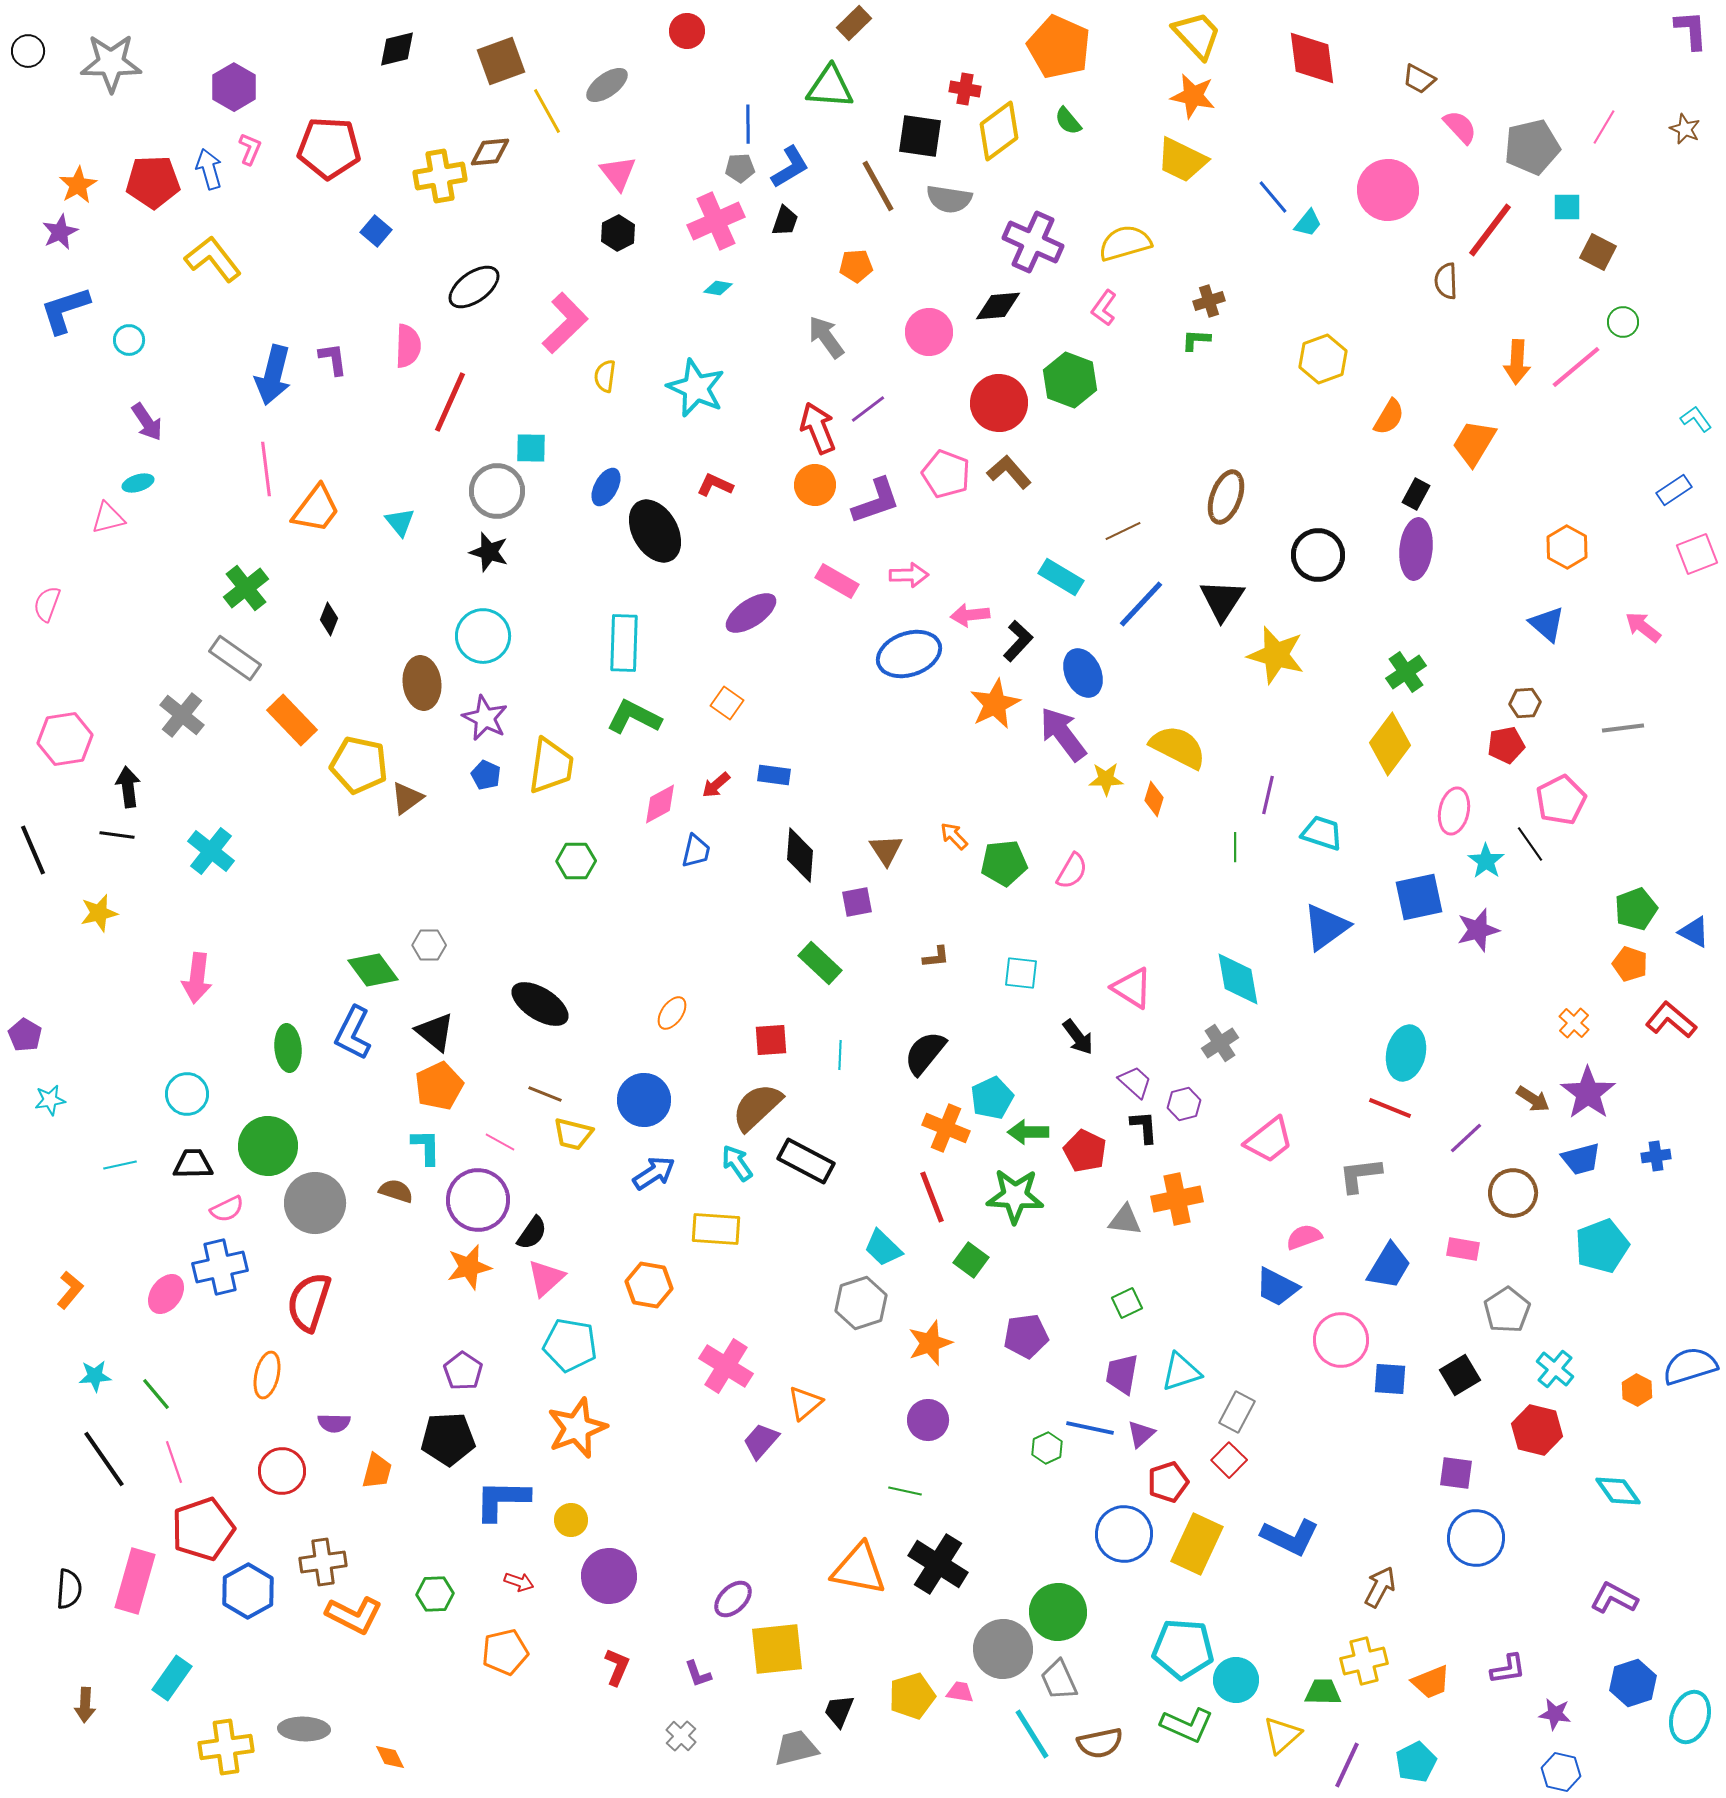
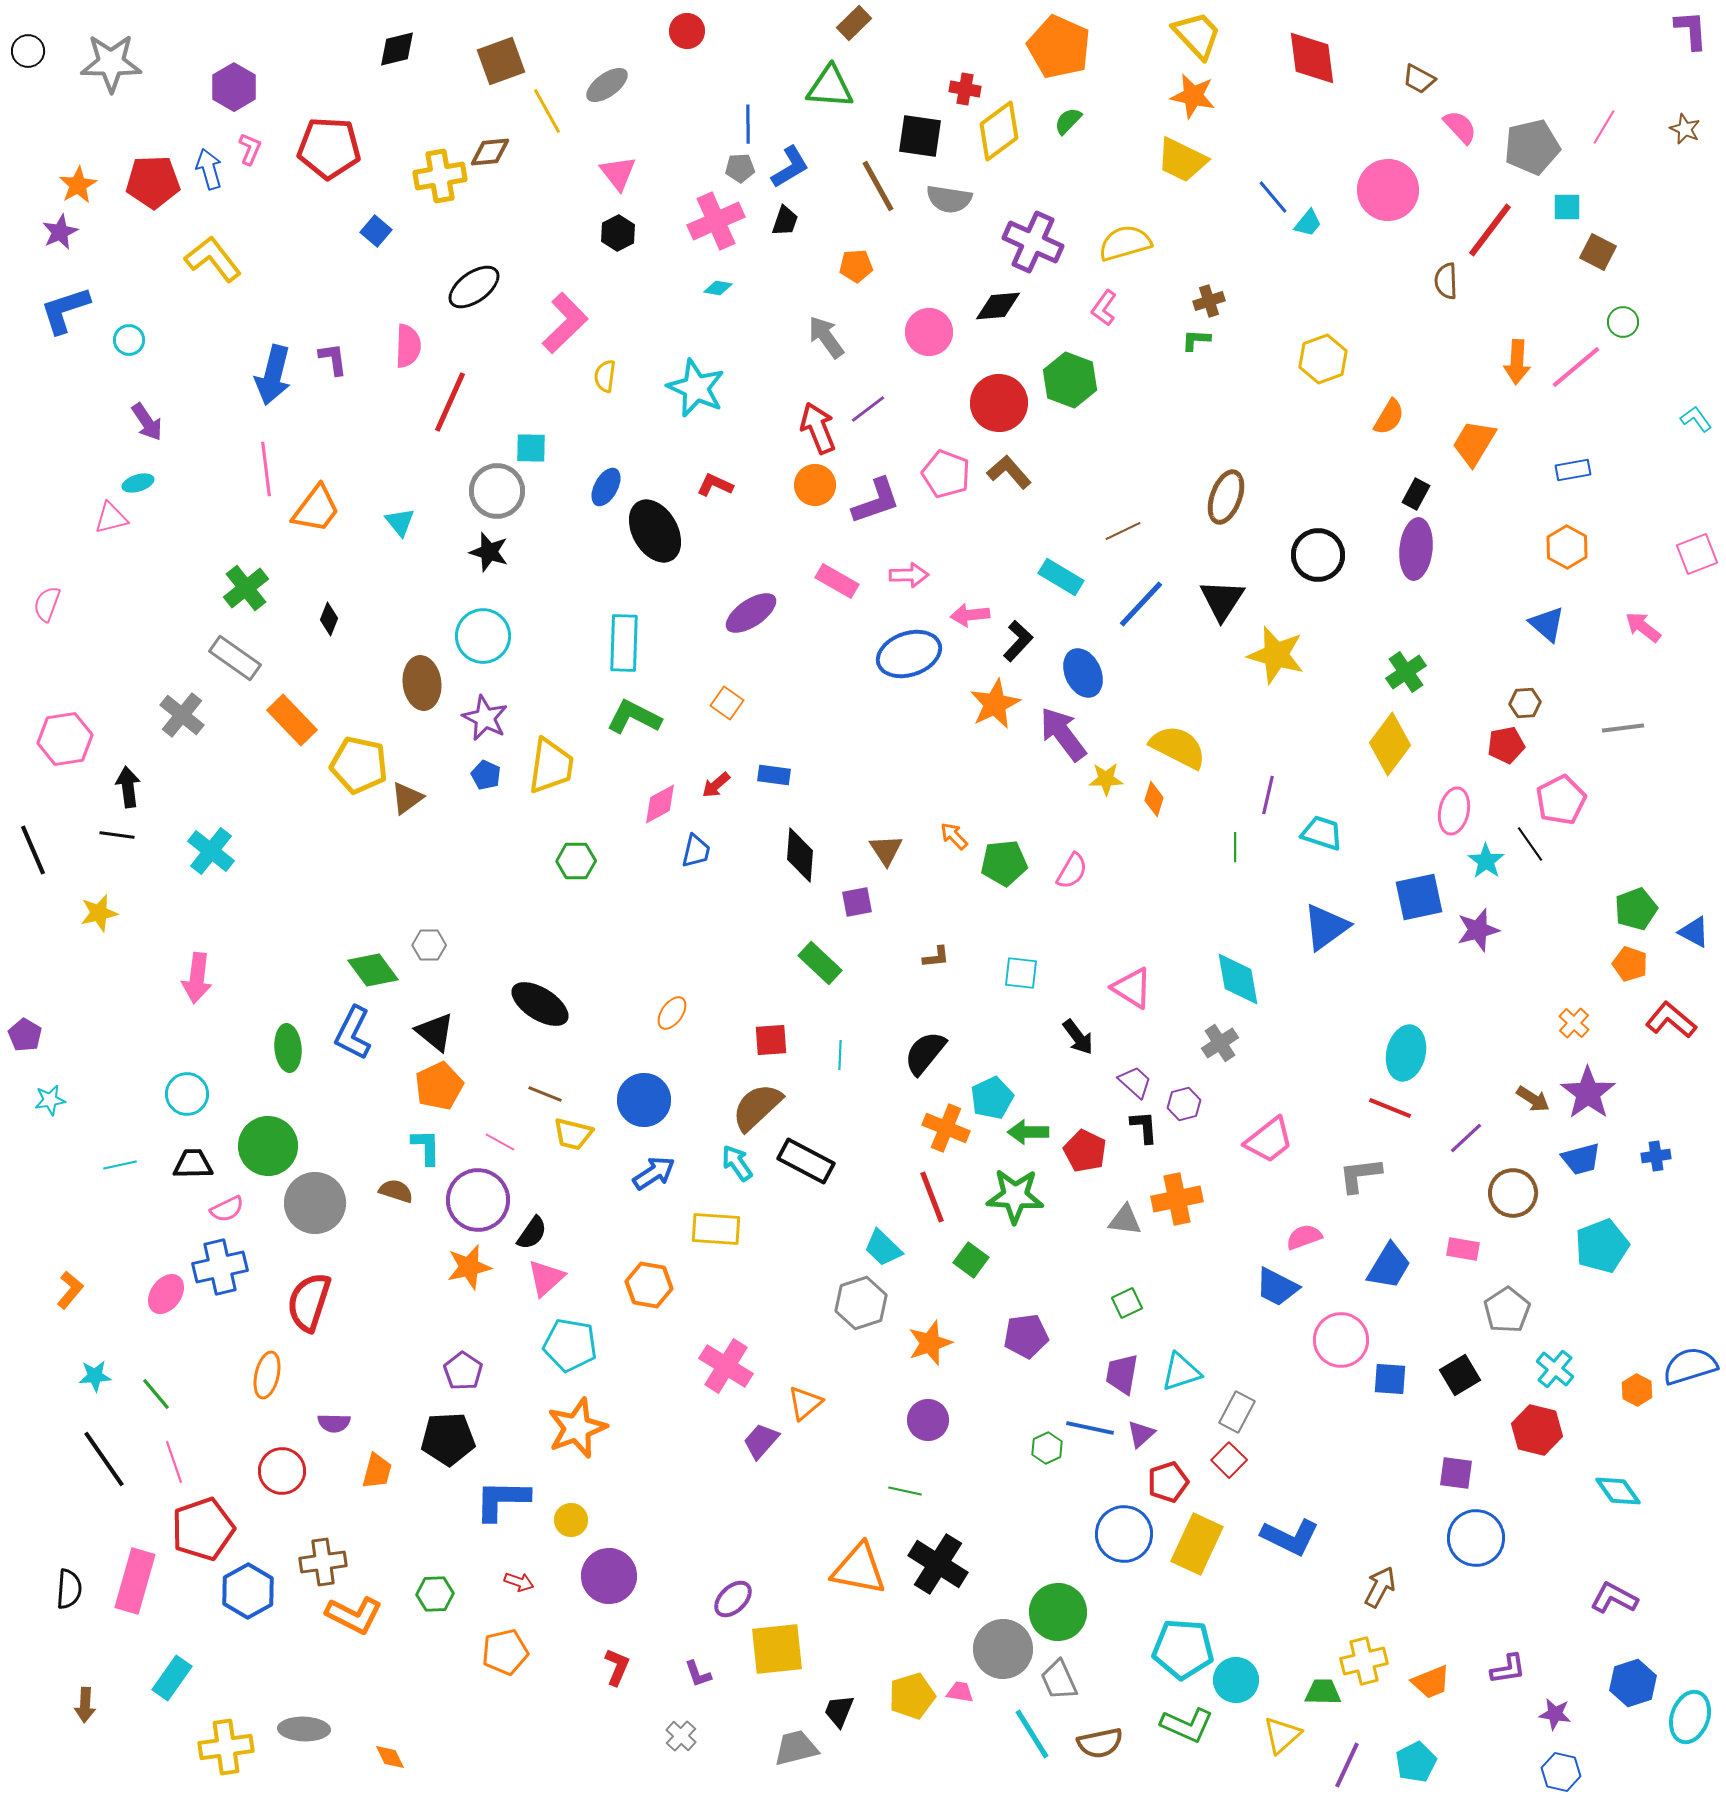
green semicircle at (1068, 121): rotated 84 degrees clockwise
blue rectangle at (1674, 490): moved 101 px left, 20 px up; rotated 24 degrees clockwise
pink triangle at (108, 518): moved 3 px right
